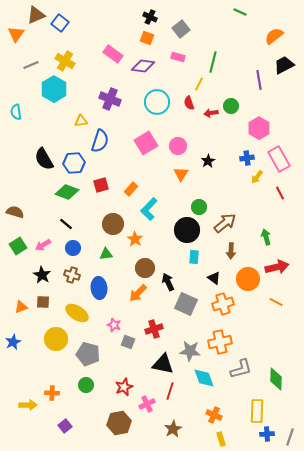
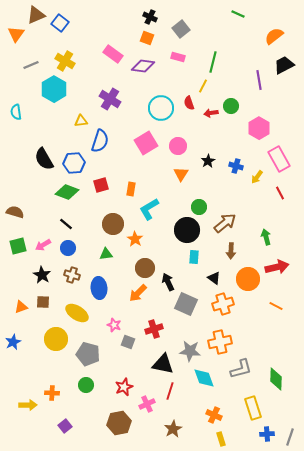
green line at (240, 12): moved 2 px left, 2 px down
yellow line at (199, 84): moved 4 px right, 2 px down
purple cross at (110, 99): rotated 10 degrees clockwise
cyan circle at (157, 102): moved 4 px right, 6 px down
blue cross at (247, 158): moved 11 px left, 8 px down; rotated 24 degrees clockwise
orange rectangle at (131, 189): rotated 32 degrees counterclockwise
cyan L-shape at (149, 209): rotated 15 degrees clockwise
green square at (18, 246): rotated 18 degrees clockwise
blue circle at (73, 248): moved 5 px left
orange line at (276, 302): moved 4 px down
yellow rectangle at (257, 411): moved 4 px left, 3 px up; rotated 20 degrees counterclockwise
